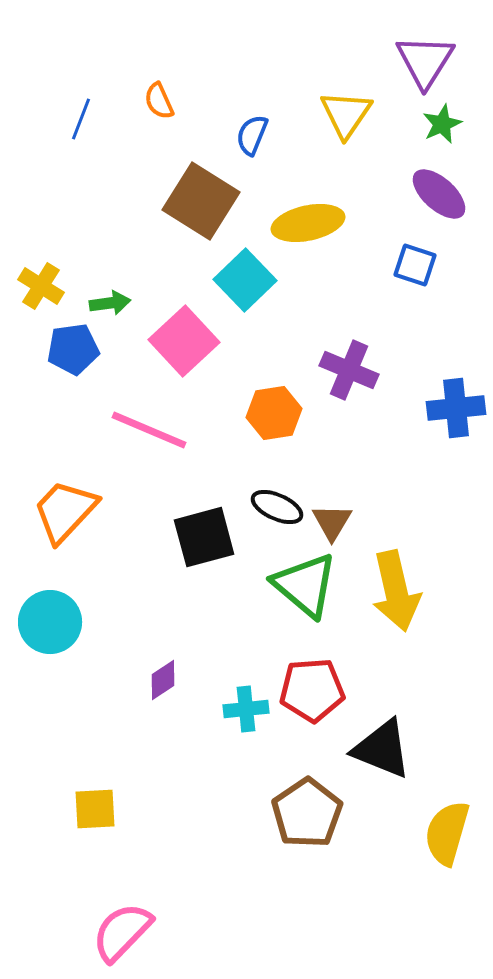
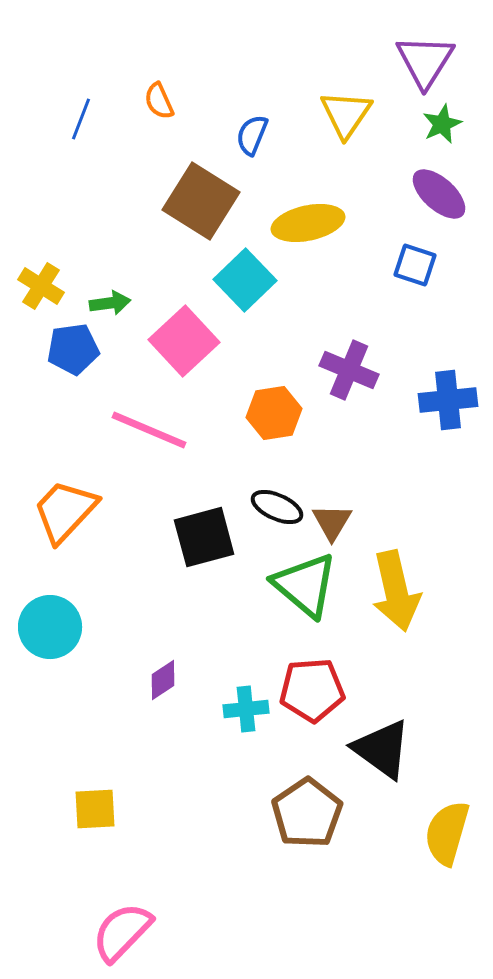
blue cross: moved 8 px left, 8 px up
cyan circle: moved 5 px down
black triangle: rotated 14 degrees clockwise
